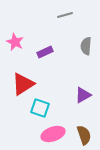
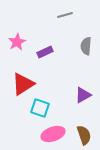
pink star: moved 2 px right; rotated 18 degrees clockwise
